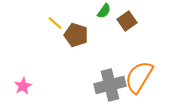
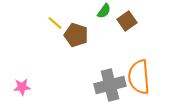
orange semicircle: rotated 36 degrees counterclockwise
pink star: moved 1 px left, 1 px down; rotated 24 degrees clockwise
